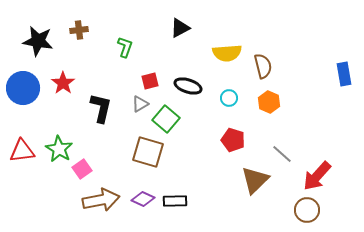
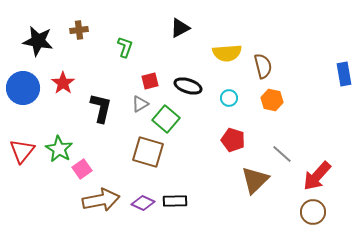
orange hexagon: moved 3 px right, 2 px up; rotated 10 degrees counterclockwise
red triangle: rotated 44 degrees counterclockwise
purple diamond: moved 4 px down
brown circle: moved 6 px right, 2 px down
